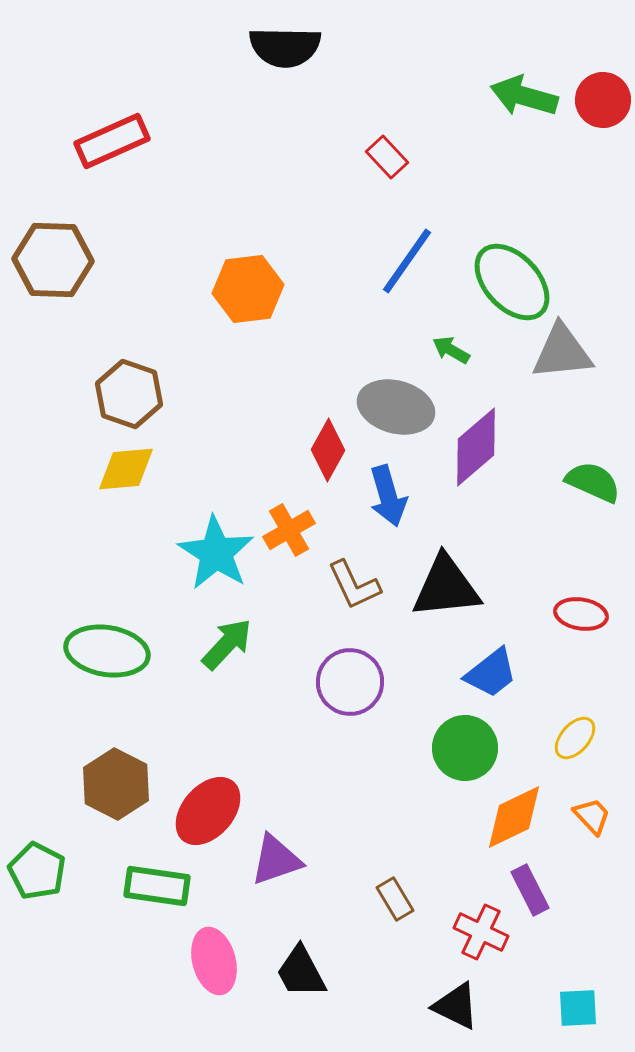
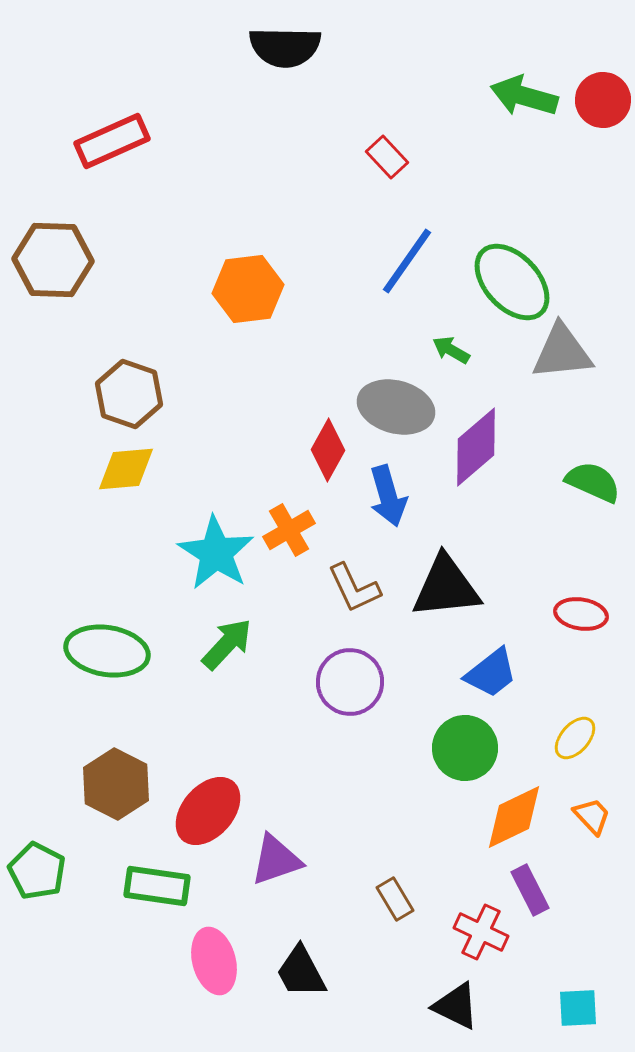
brown L-shape at (354, 585): moved 3 px down
